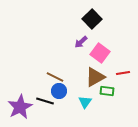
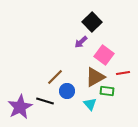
black square: moved 3 px down
pink square: moved 4 px right, 2 px down
brown line: rotated 72 degrees counterclockwise
blue circle: moved 8 px right
cyan triangle: moved 5 px right, 2 px down; rotated 16 degrees counterclockwise
